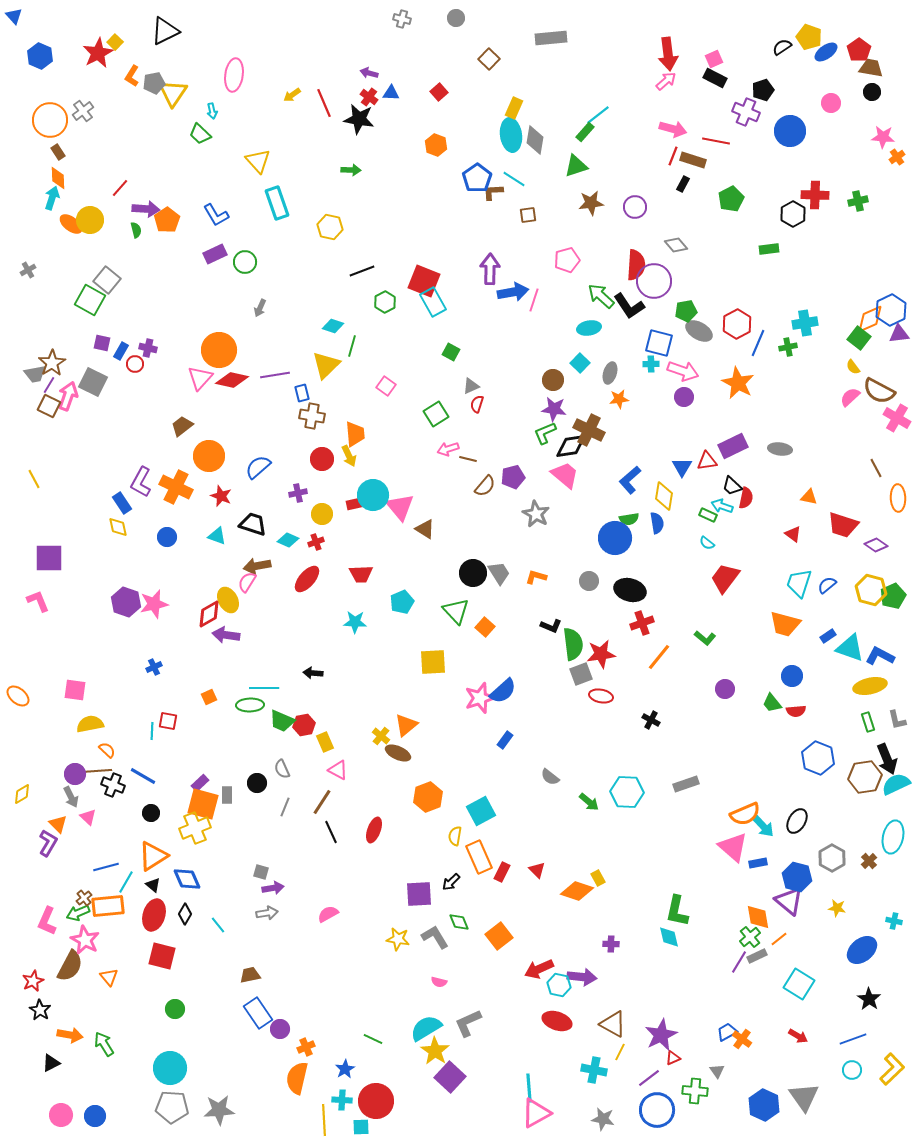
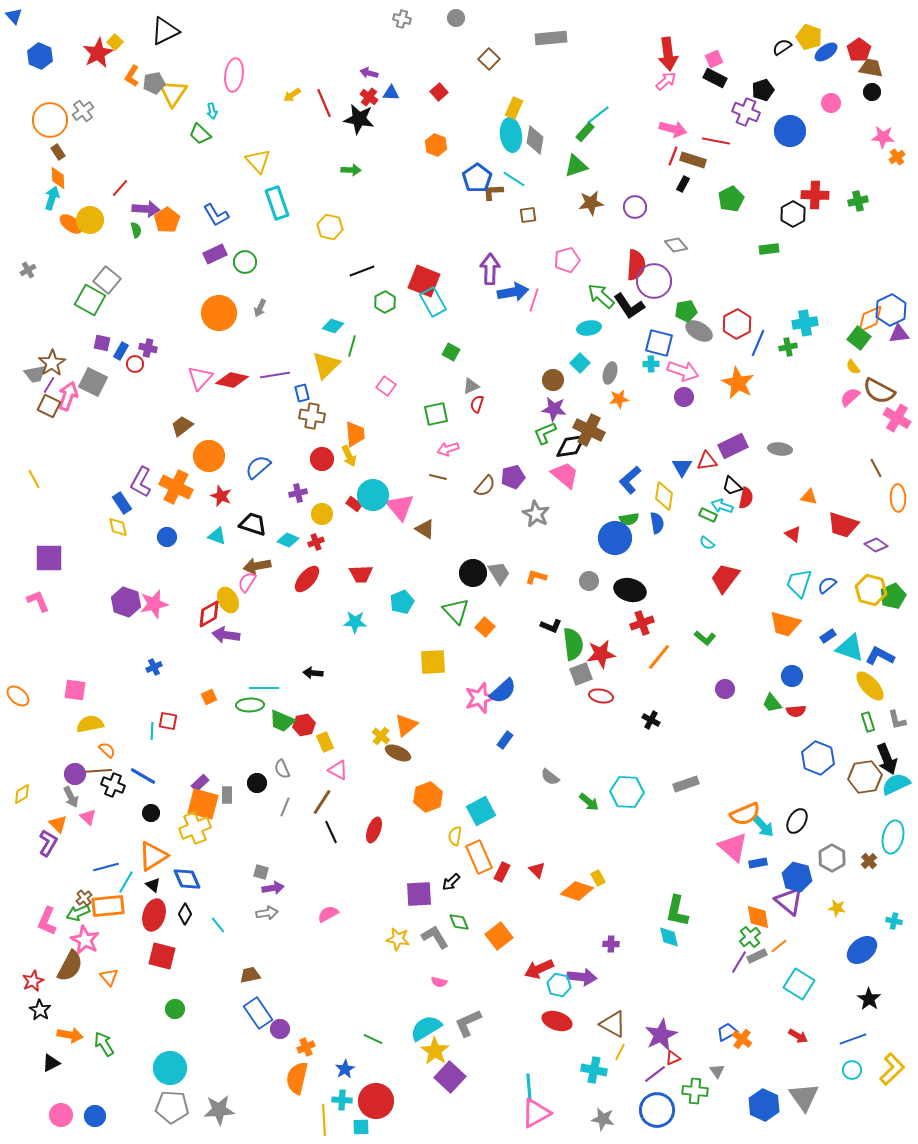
orange circle at (219, 350): moved 37 px up
green square at (436, 414): rotated 20 degrees clockwise
brown line at (468, 459): moved 30 px left, 18 px down
red rectangle at (354, 504): rotated 49 degrees clockwise
yellow ellipse at (870, 686): rotated 60 degrees clockwise
orange line at (779, 939): moved 7 px down
purple line at (649, 1078): moved 6 px right, 4 px up
